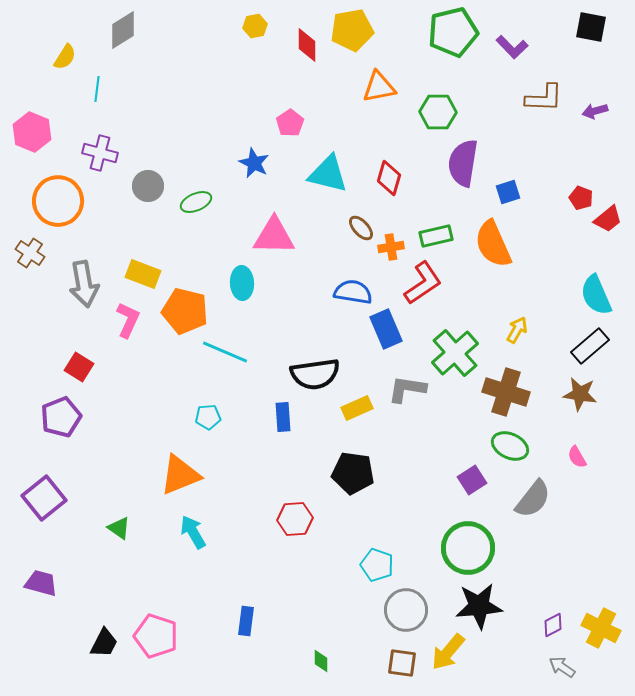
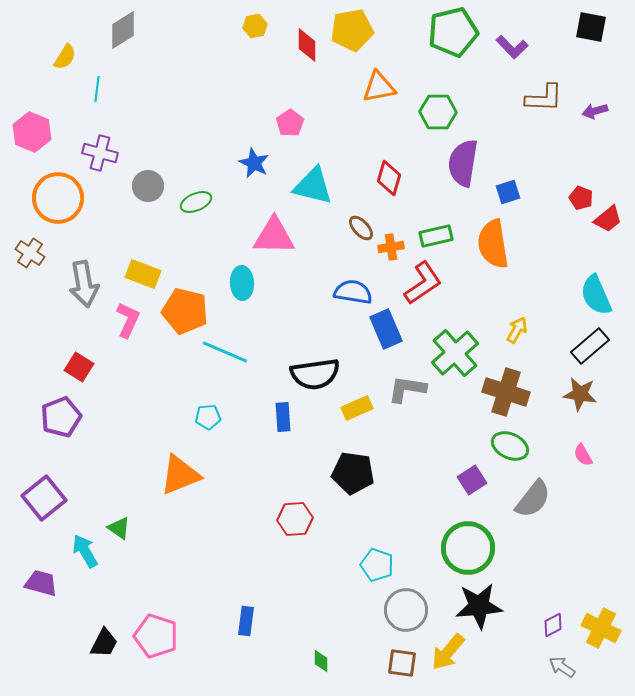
cyan triangle at (328, 174): moved 15 px left, 12 px down
orange circle at (58, 201): moved 3 px up
orange semicircle at (493, 244): rotated 15 degrees clockwise
pink semicircle at (577, 457): moved 6 px right, 2 px up
cyan arrow at (193, 532): moved 108 px left, 19 px down
